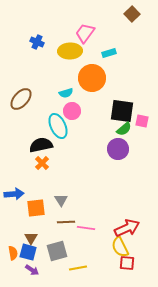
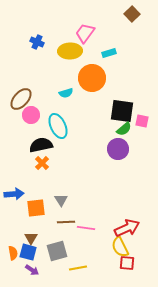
pink circle: moved 41 px left, 4 px down
